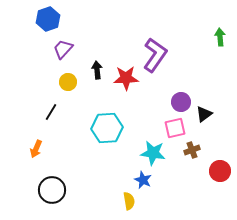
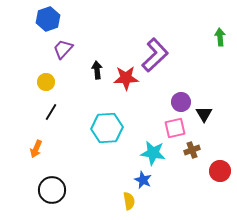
purple L-shape: rotated 12 degrees clockwise
yellow circle: moved 22 px left
black triangle: rotated 24 degrees counterclockwise
